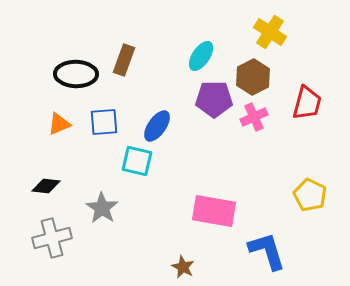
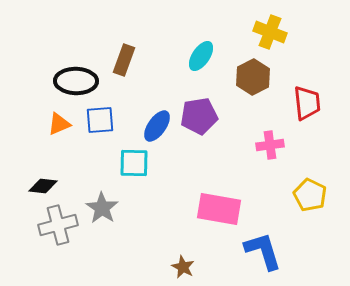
yellow cross: rotated 12 degrees counterclockwise
black ellipse: moved 7 px down
purple pentagon: moved 15 px left, 17 px down; rotated 9 degrees counterclockwise
red trapezoid: rotated 21 degrees counterclockwise
pink cross: moved 16 px right, 28 px down; rotated 16 degrees clockwise
blue square: moved 4 px left, 2 px up
cyan square: moved 3 px left, 2 px down; rotated 12 degrees counterclockwise
black diamond: moved 3 px left
pink rectangle: moved 5 px right, 2 px up
gray cross: moved 6 px right, 13 px up
blue L-shape: moved 4 px left
